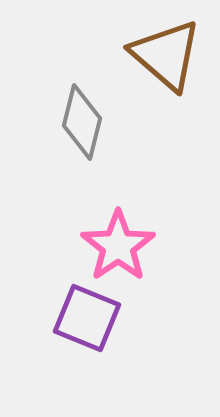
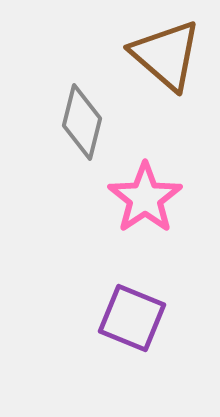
pink star: moved 27 px right, 48 px up
purple square: moved 45 px right
